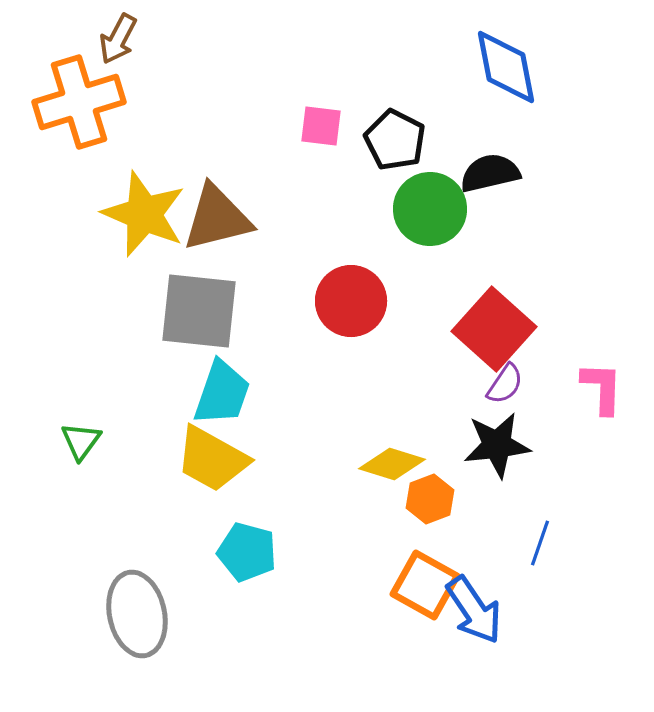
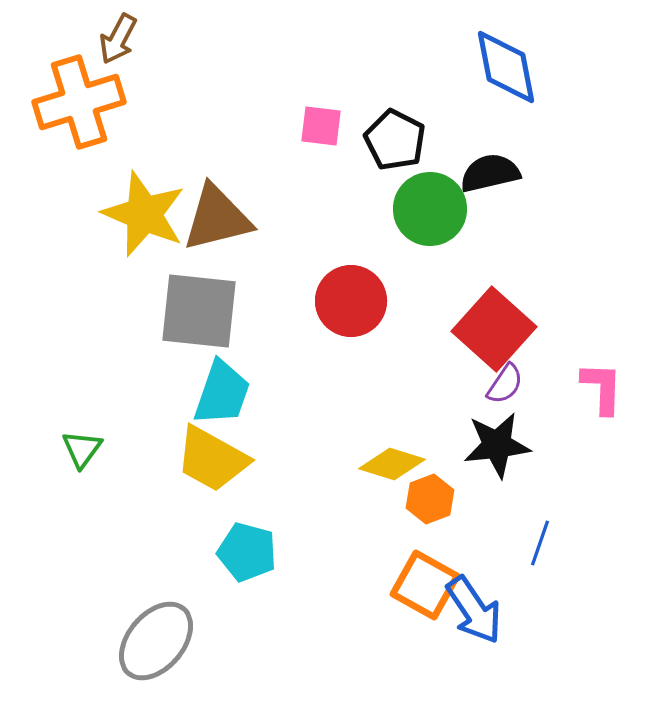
green triangle: moved 1 px right, 8 px down
gray ellipse: moved 19 px right, 27 px down; rotated 52 degrees clockwise
